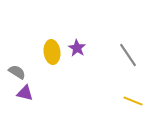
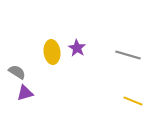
gray line: rotated 40 degrees counterclockwise
purple triangle: rotated 30 degrees counterclockwise
